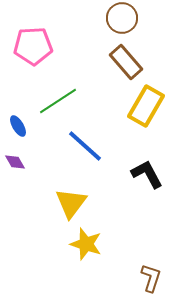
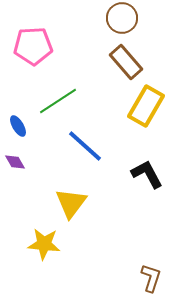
yellow star: moved 42 px left; rotated 12 degrees counterclockwise
